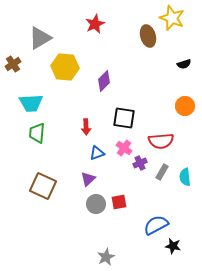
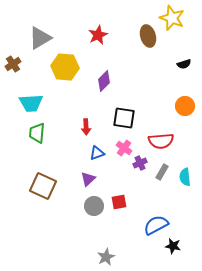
red star: moved 3 px right, 11 px down
gray circle: moved 2 px left, 2 px down
